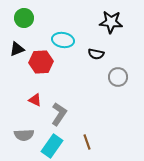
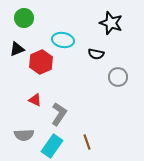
black star: moved 1 px down; rotated 15 degrees clockwise
red hexagon: rotated 20 degrees counterclockwise
